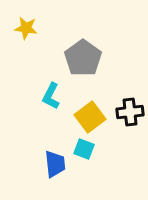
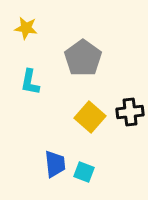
cyan L-shape: moved 21 px left, 14 px up; rotated 16 degrees counterclockwise
yellow square: rotated 12 degrees counterclockwise
cyan square: moved 23 px down
